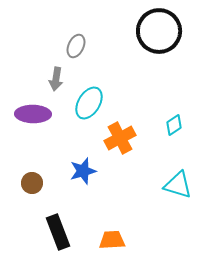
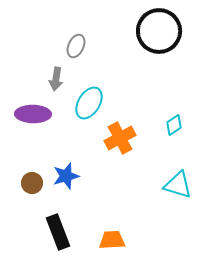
blue star: moved 17 px left, 5 px down
